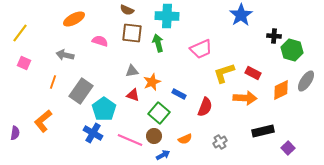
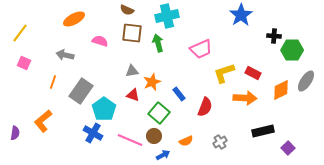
cyan cross: rotated 15 degrees counterclockwise
green hexagon: rotated 15 degrees counterclockwise
blue rectangle: rotated 24 degrees clockwise
orange semicircle: moved 1 px right, 2 px down
